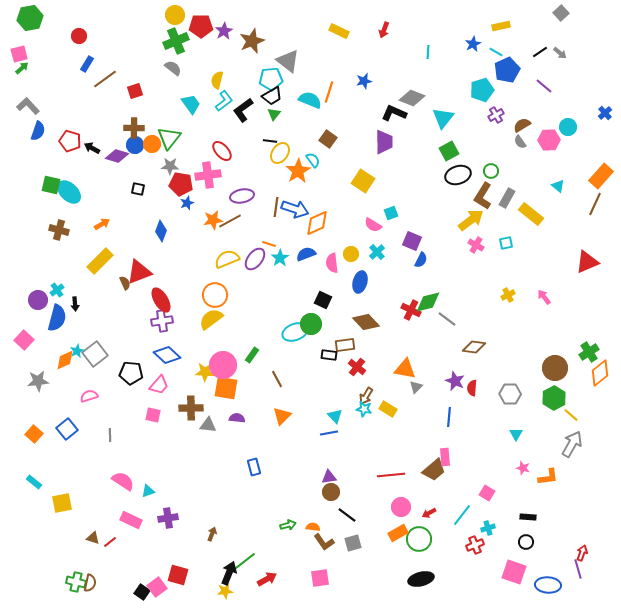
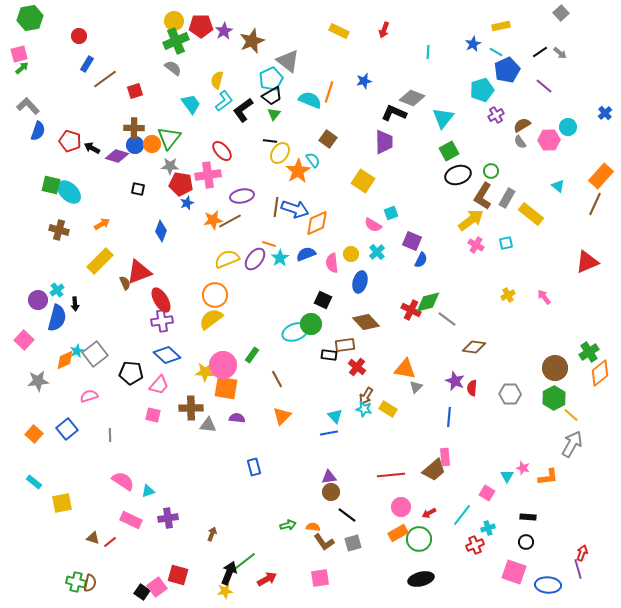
yellow circle at (175, 15): moved 1 px left, 6 px down
cyan pentagon at (271, 79): rotated 20 degrees counterclockwise
cyan triangle at (516, 434): moved 9 px left, 42 px down
